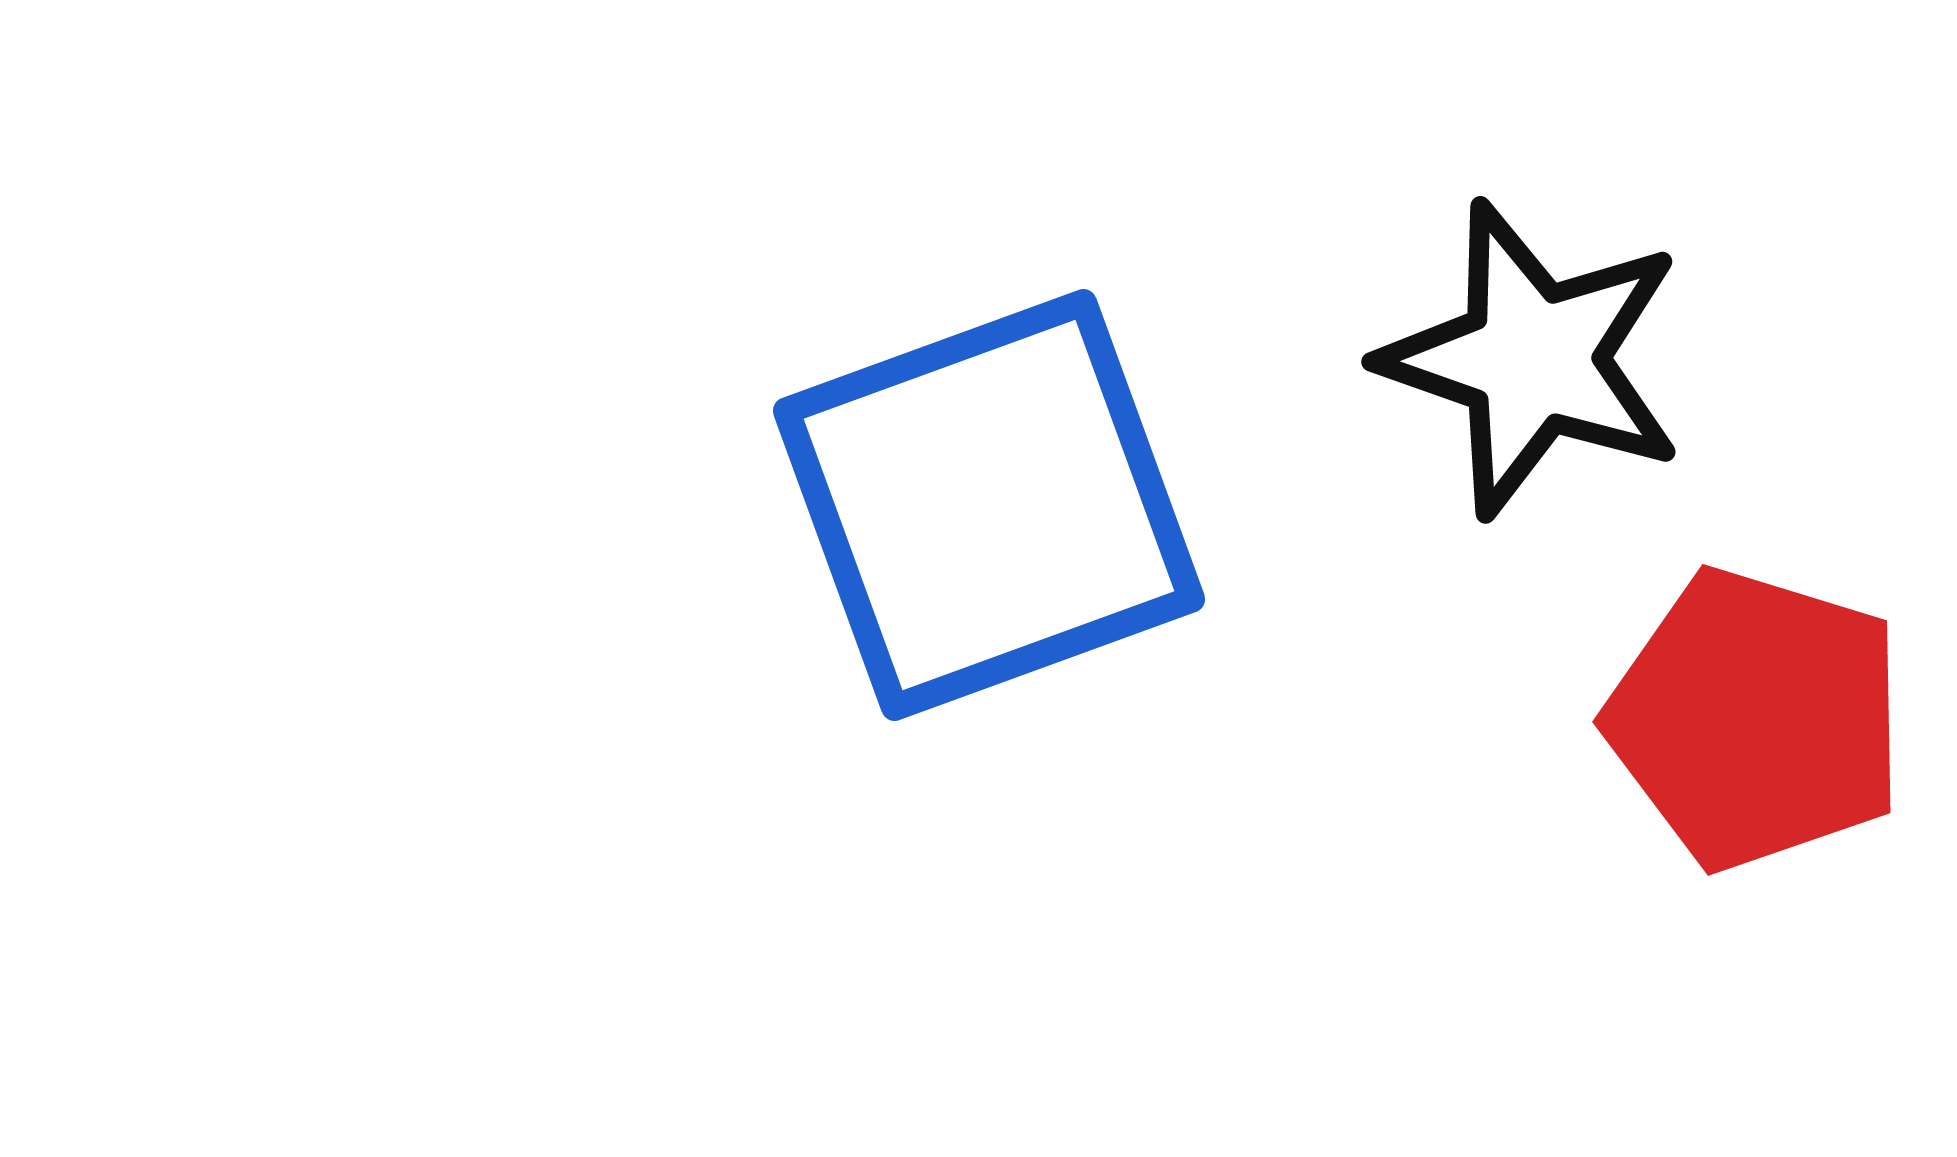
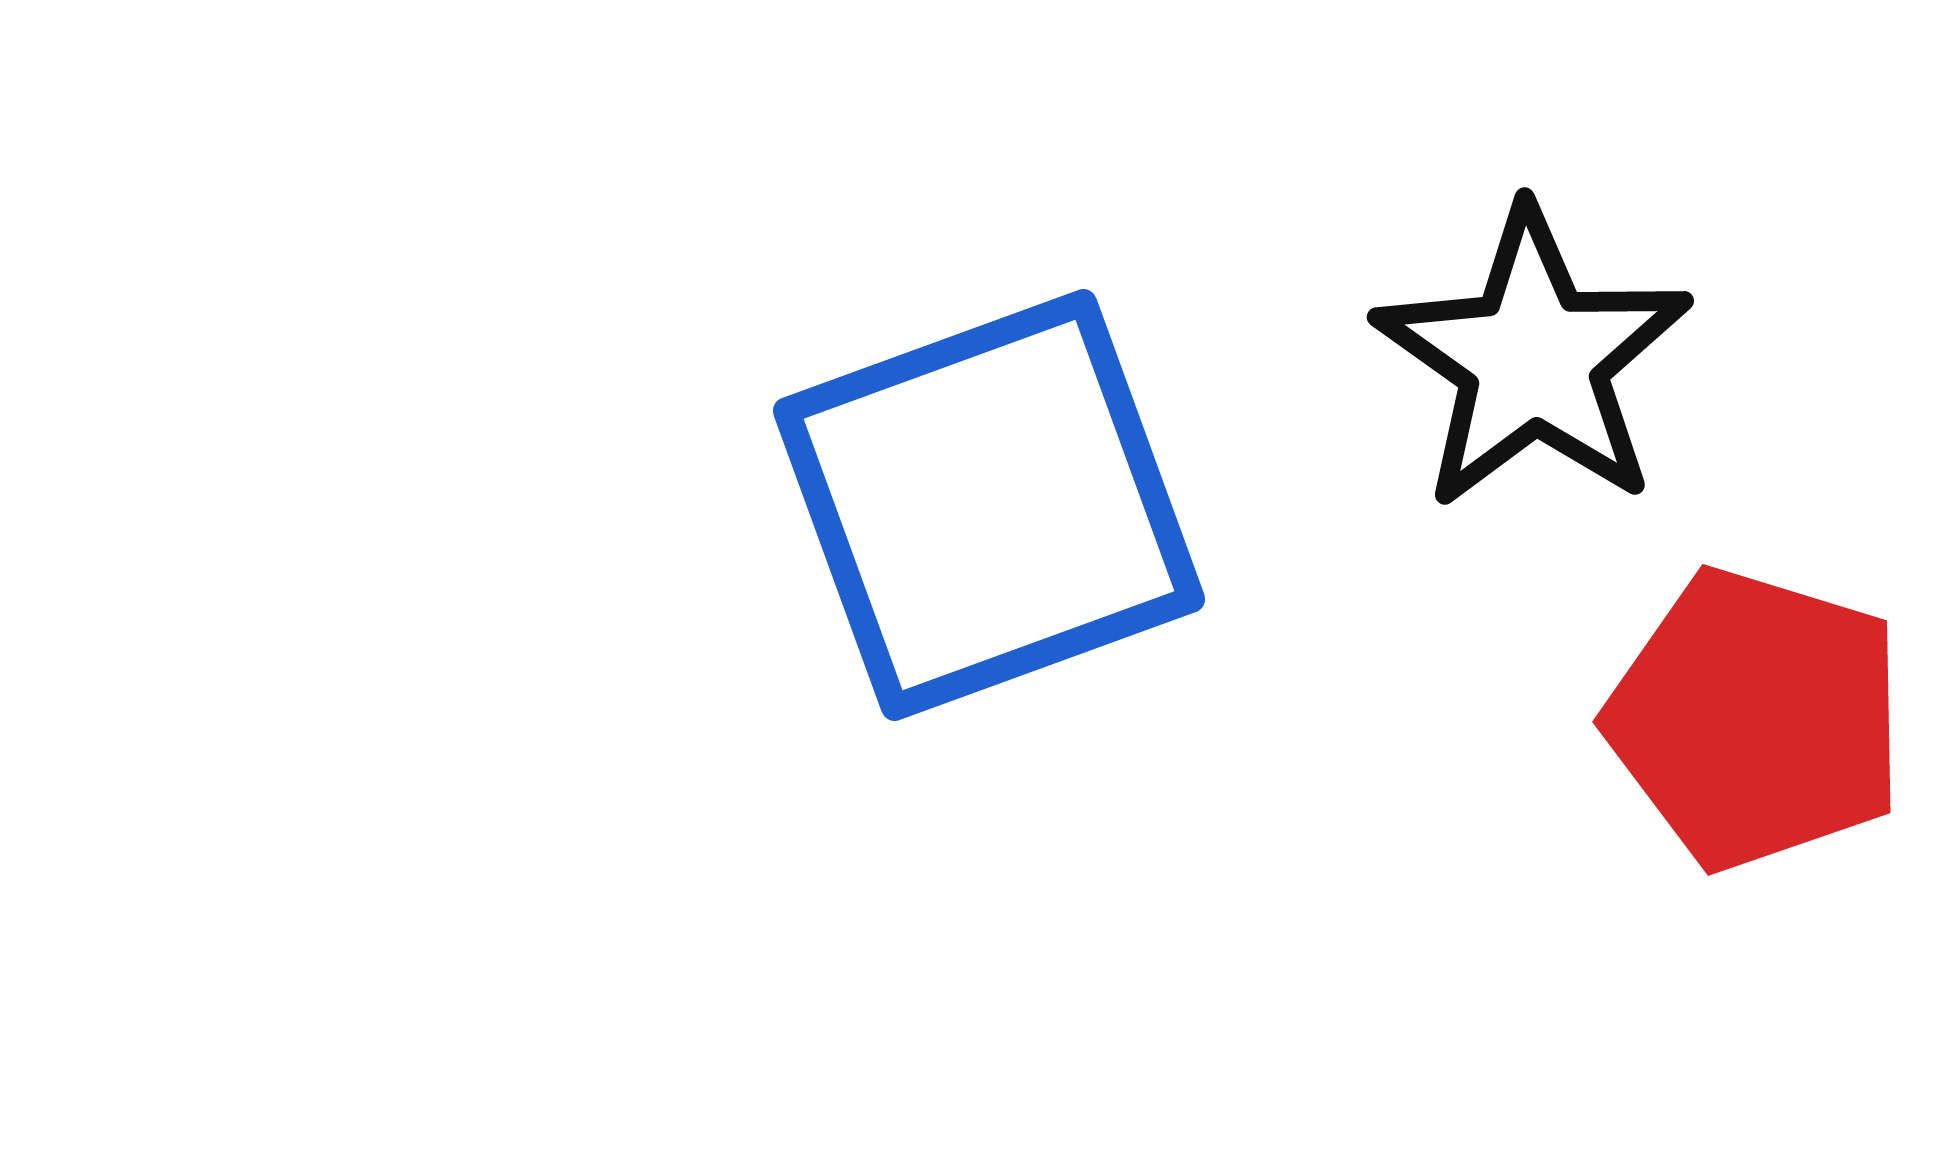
black star: rotated 16 degrees clockwise
